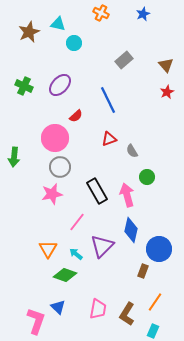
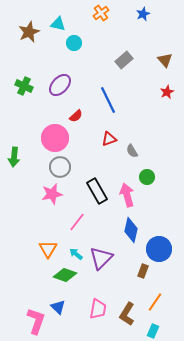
orange cross: rotated 28 degrees clockwise
brown triangle: moved 1 px left, 5 px up
purple triangle: moved 1 px left, 12 px down
